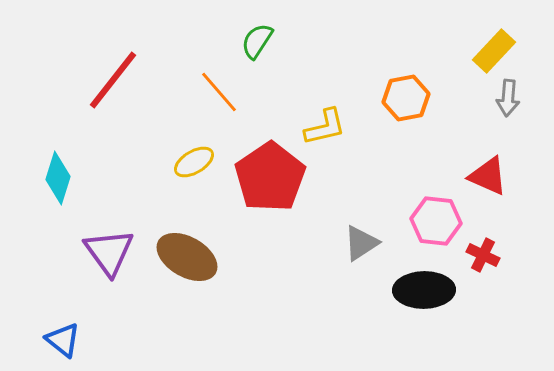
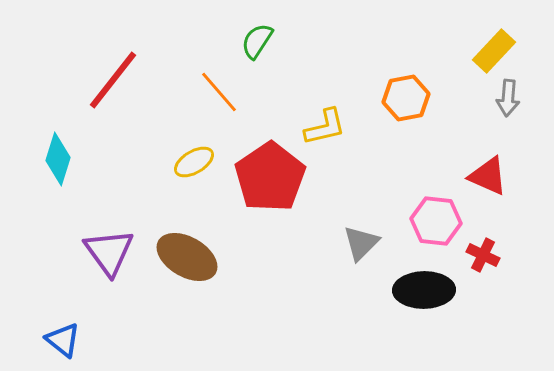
cyan diamond: moved 19 px up
gray triangle: rotated 12 degrees counterclockwise
